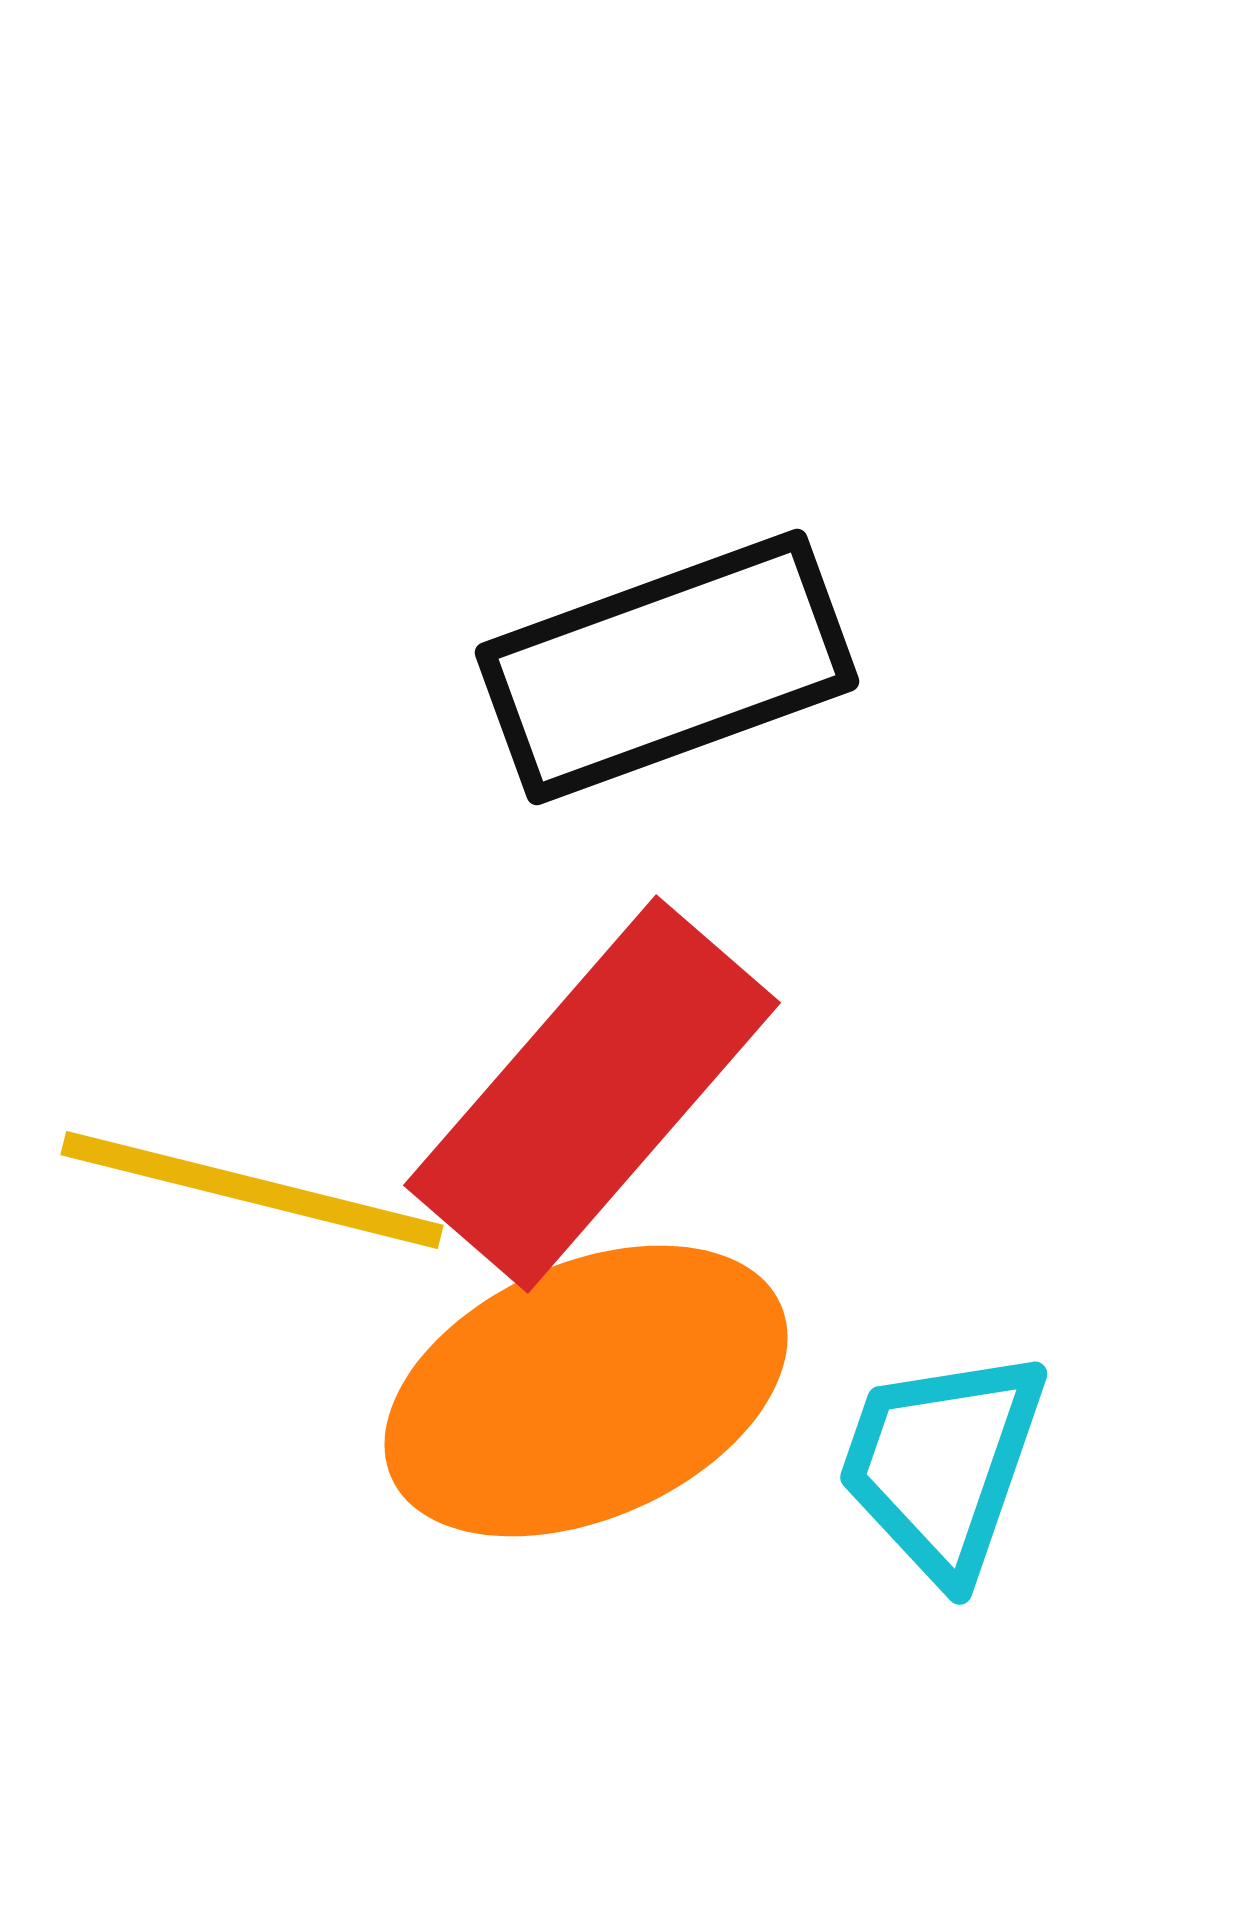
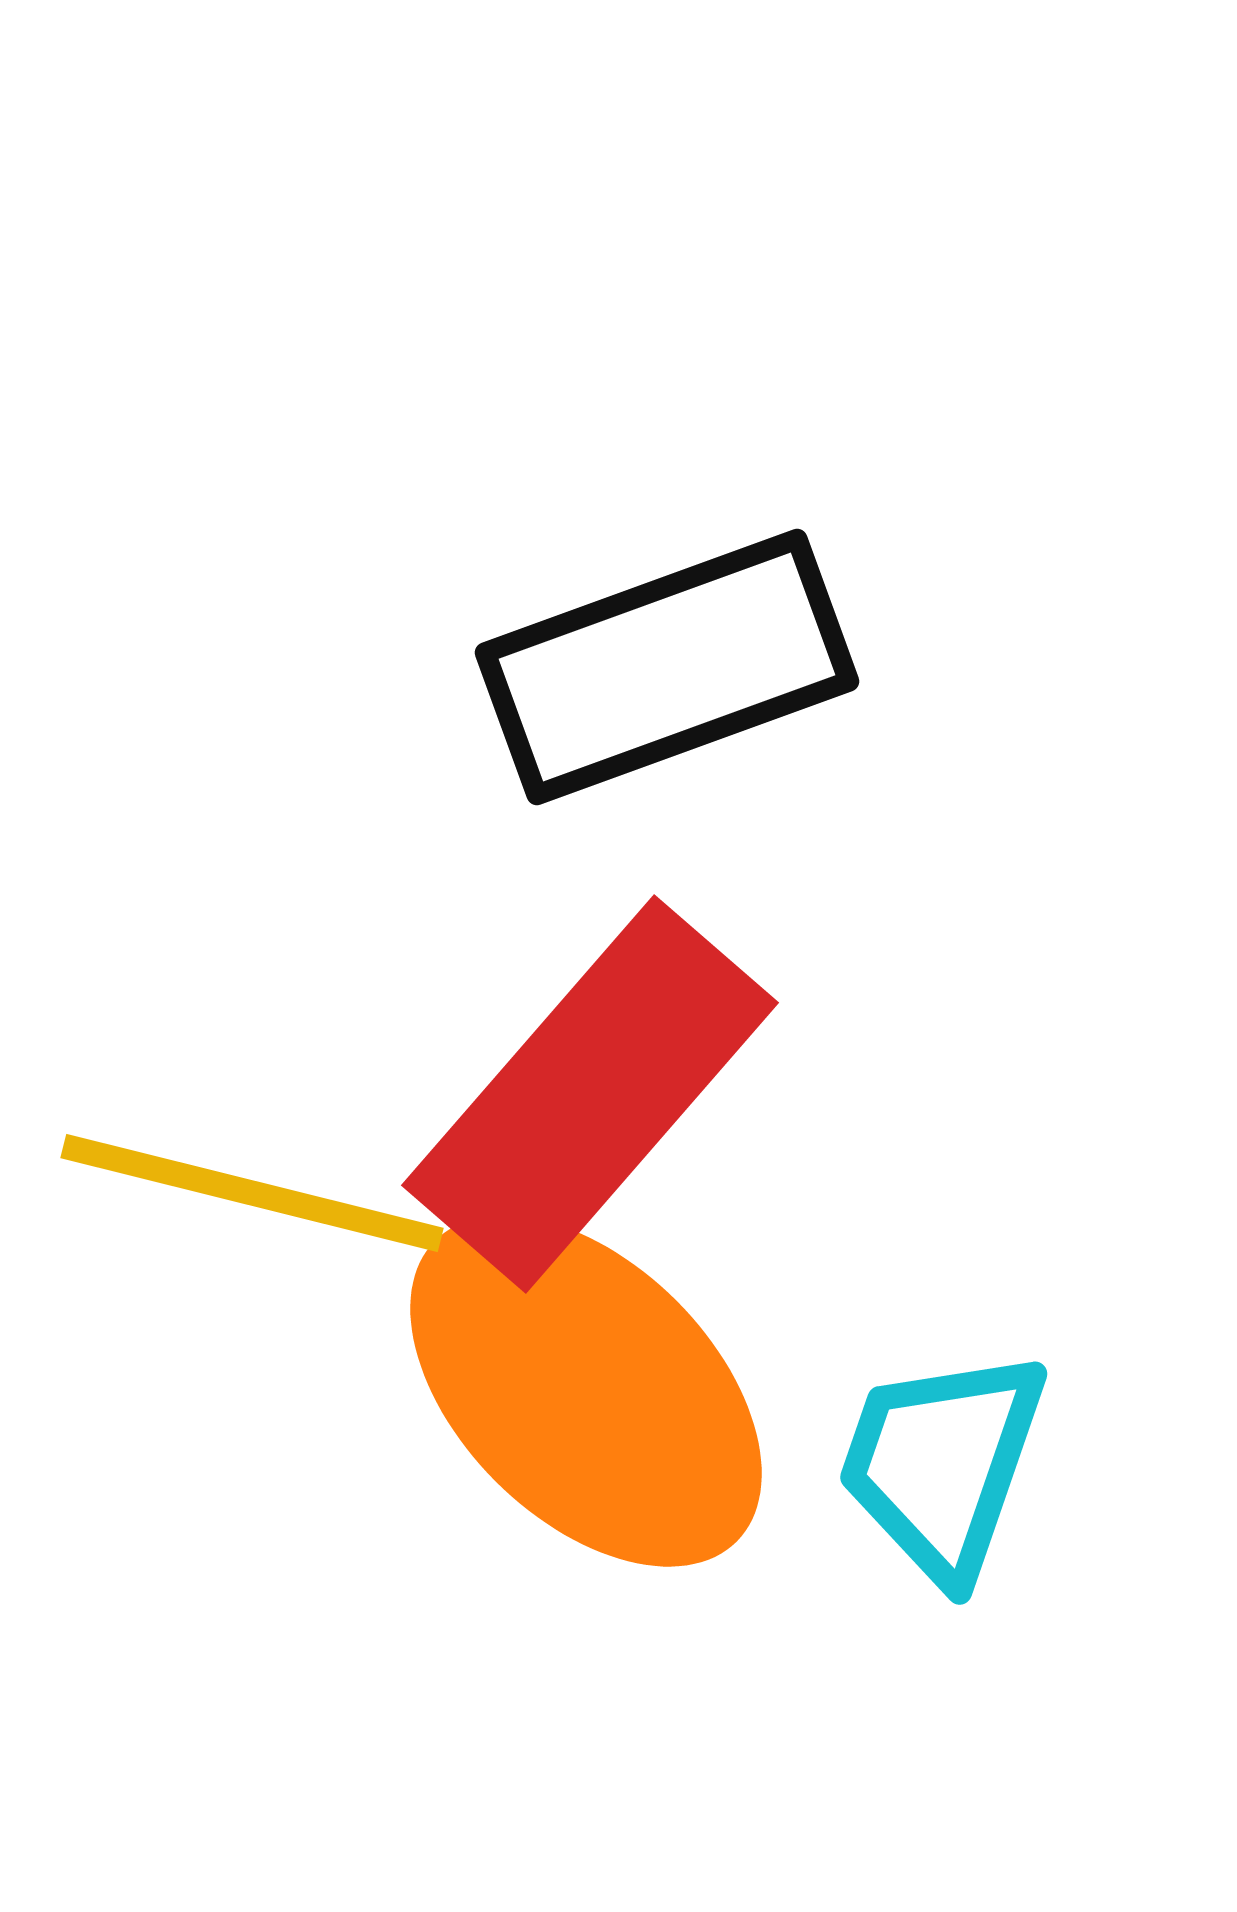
red rectangle: moved 2 px left
yellow line: moved 3 px down
orange ellipse: rotated 69 degrees clockwise
